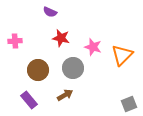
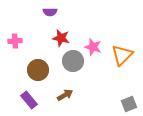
purple semicircle: rotated 24 degrees counterclockwise
gray circle: moved 7 px up
